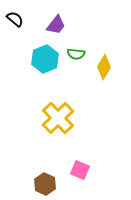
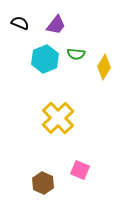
black semicircle: moved 5 px right, 4 px down; rotated 18 degrees counterclockwise
brown hexagon: moved 2 px left, 1 px up
